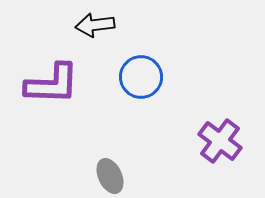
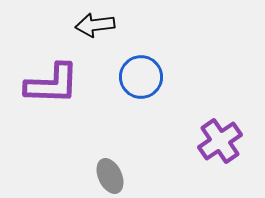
purple cross: rotated 18 degrees clockwise
